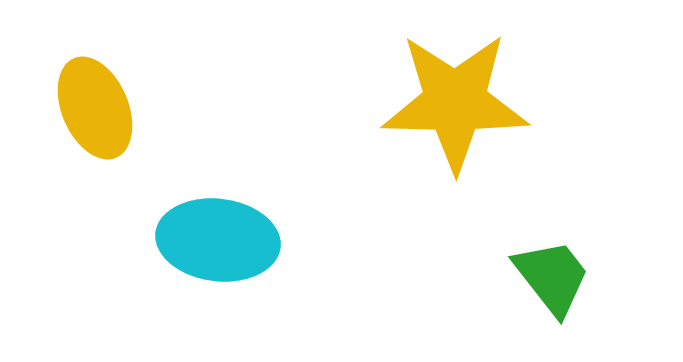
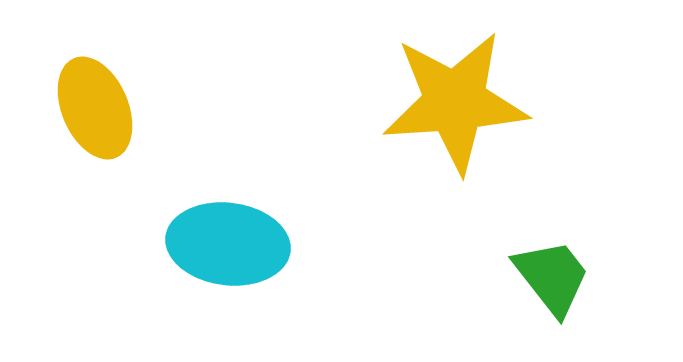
yellow star: rotated 5 degrees counterclockwise
cyan ellipse: moved 10 px right, 4 px down
